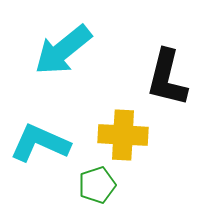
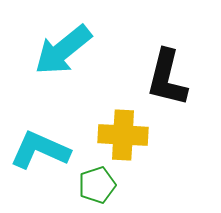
cyan L-shape: moved 7 px down
